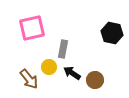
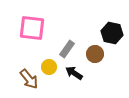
pink square: rotated 20 degrees clockwise
gray rectangle: moved 4 px right; rotated 24 degrees clockwise
black arrow: moved 2 px right
brown circle: moved 26 px up
